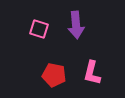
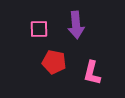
pink square: rotated 18 degrees counterclockwise
red pentagon: moved 13 px up
